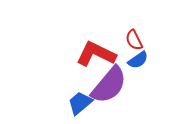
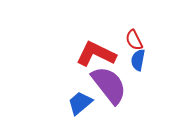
blue semicircle: rotated 135 degrees clockwise
purple semicircle: rotated 78 degrees counterclockwise
